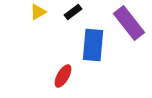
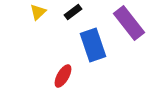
yellow triangle: rotated 12 degrees counterclockwise
blue rectangle: rotated 24 degrees counterclockwise
